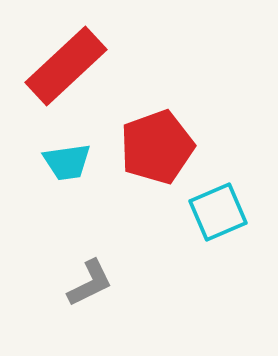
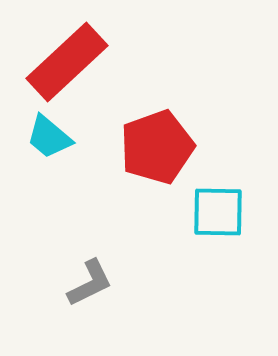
red rectangle: moved 1 px right, 4 px up
cyan trapezoid: moved 18 px left, 25 px up; rotated 48 degrees clockwise
cyan square: rotated 24 degrees clockwise
